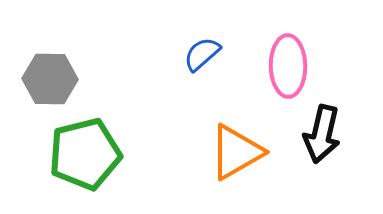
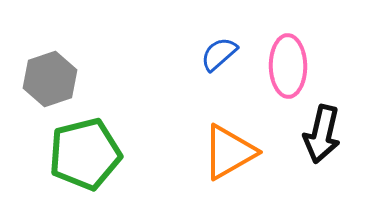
blue semicircle: moved 17 px right
gray hexagon: rotated 20 degrees counterclockwise
orange triangle: moved 7 px left
